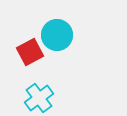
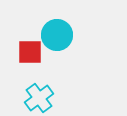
red square: rotated 28 degrees clockwise
